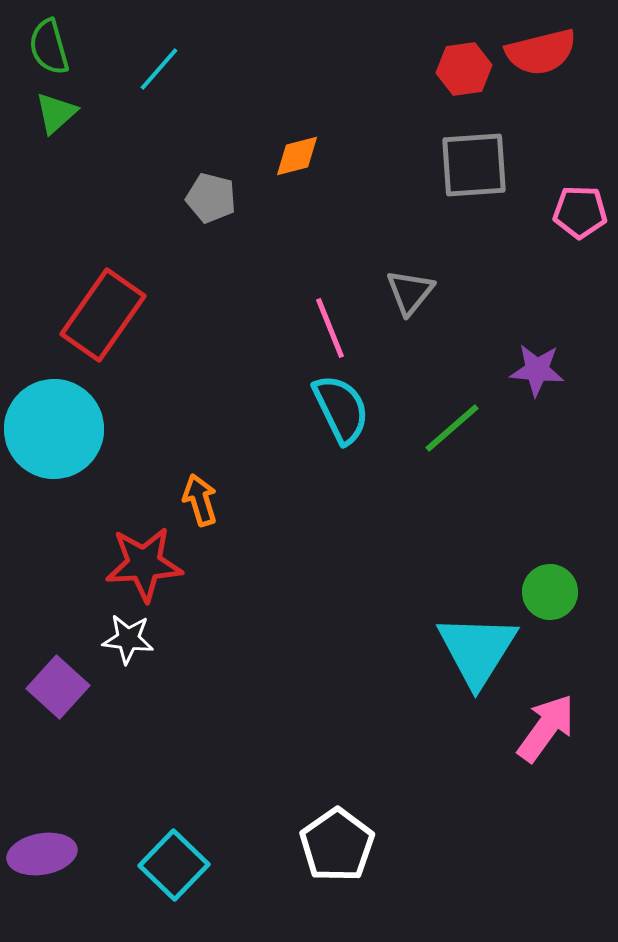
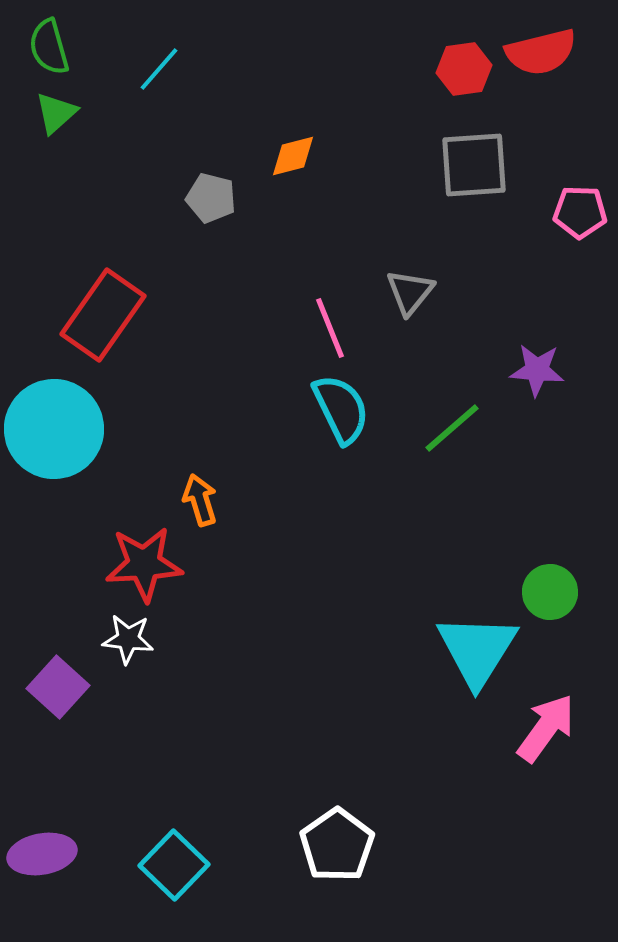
orange diamond: moved 4 px left
